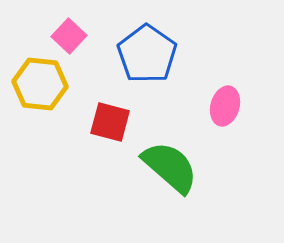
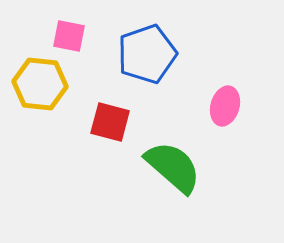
pink square: rotated 32 degrees counterclockwise
blue pentagon: rotated 18 degrees clockwise
green semicircle: moved 3 px right
